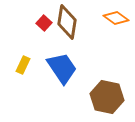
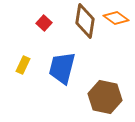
brown diamond: moved 18 px right, 1 px up
blue trapezoid: rotated 132 degrees counterclockwise
brown hexagon: moved 2 px left
